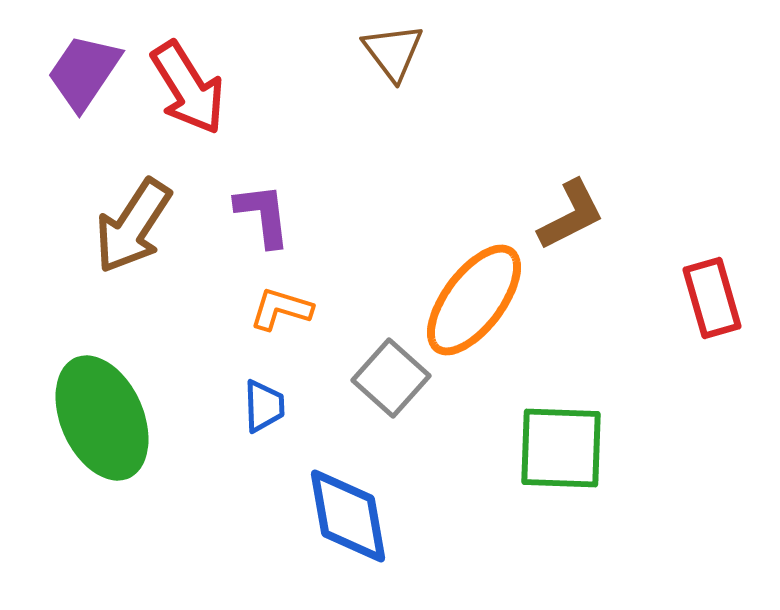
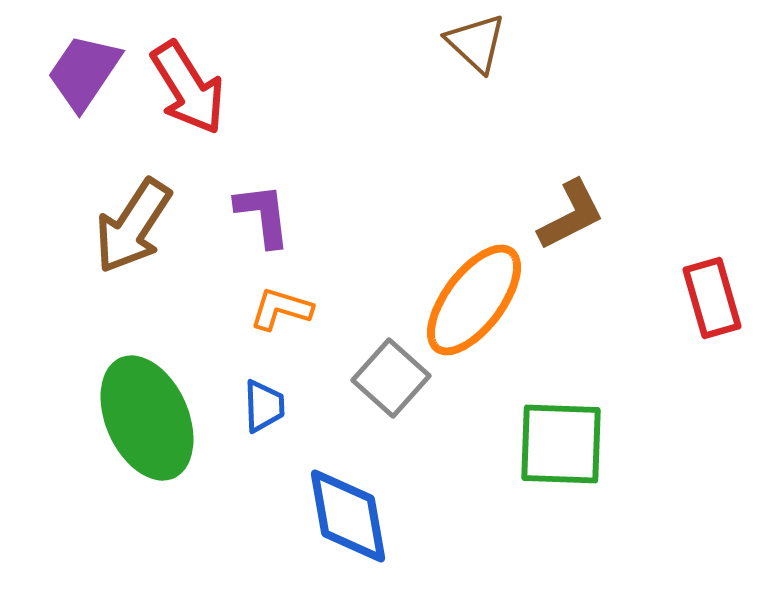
brown triangle: moved 83 px right, 9 px up; rotated 10 degrees counterclockwise
green ellipse: moved 45 px right
green square: moved 4 px up
